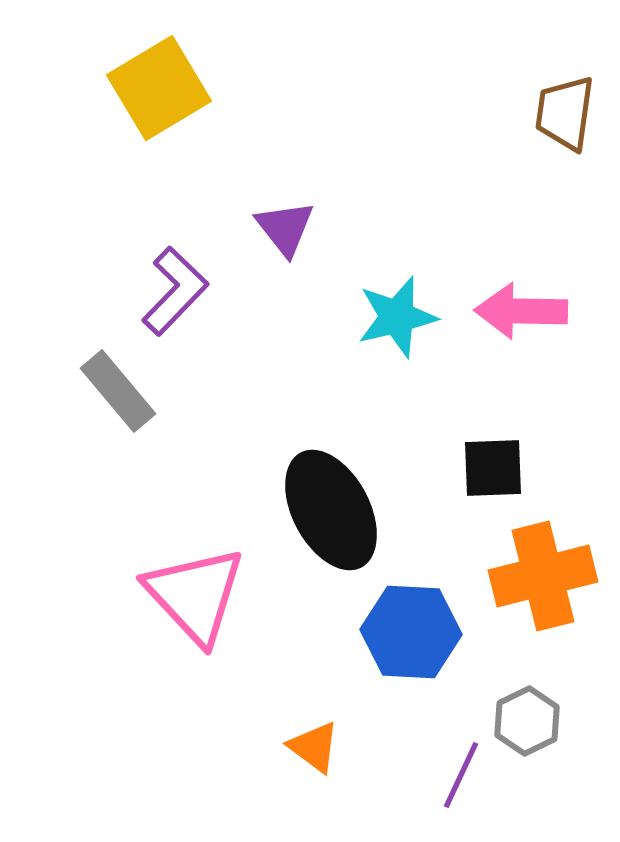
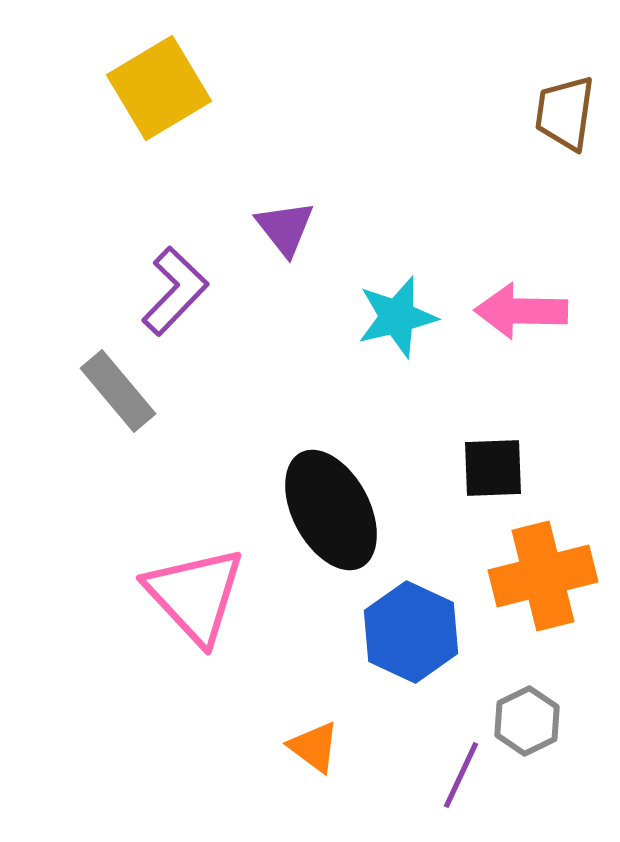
blue hexagon: rotated 22 degrees clockwise
